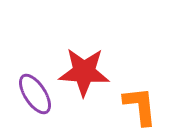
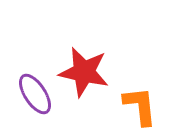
red star: rotated 9 degrees clockwise
